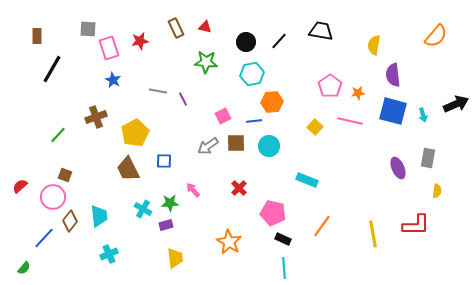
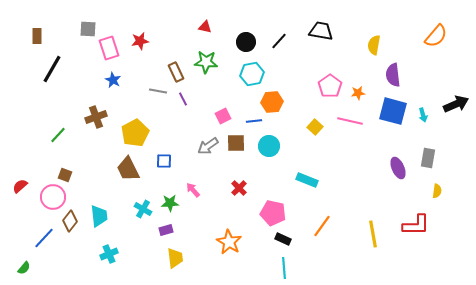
brown rectangle at (176, 28): moved 44 px down
purple rectangle at (166, 225): moved 5 px down
